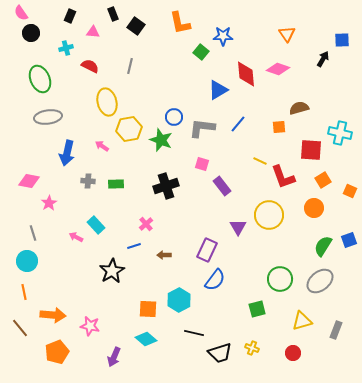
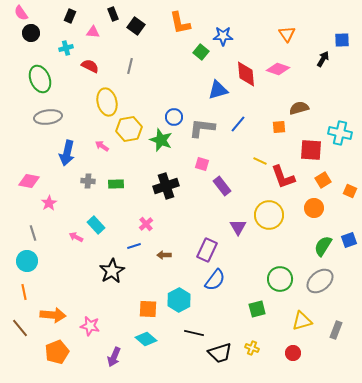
blue triangle at (218, 90): rotated 15 degrees clockwise
